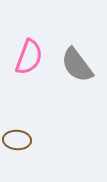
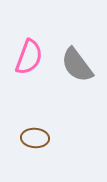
brown ellipse: moved 18 px right, 2 px up
